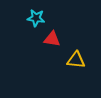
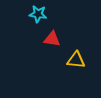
cyan star: moved 2 px right, 4 px up
